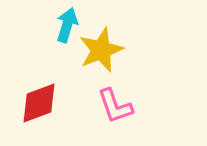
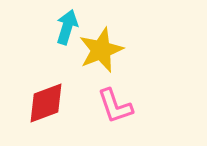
cyan arrow: moved 2 px down
red diamond: moved 7 px right
